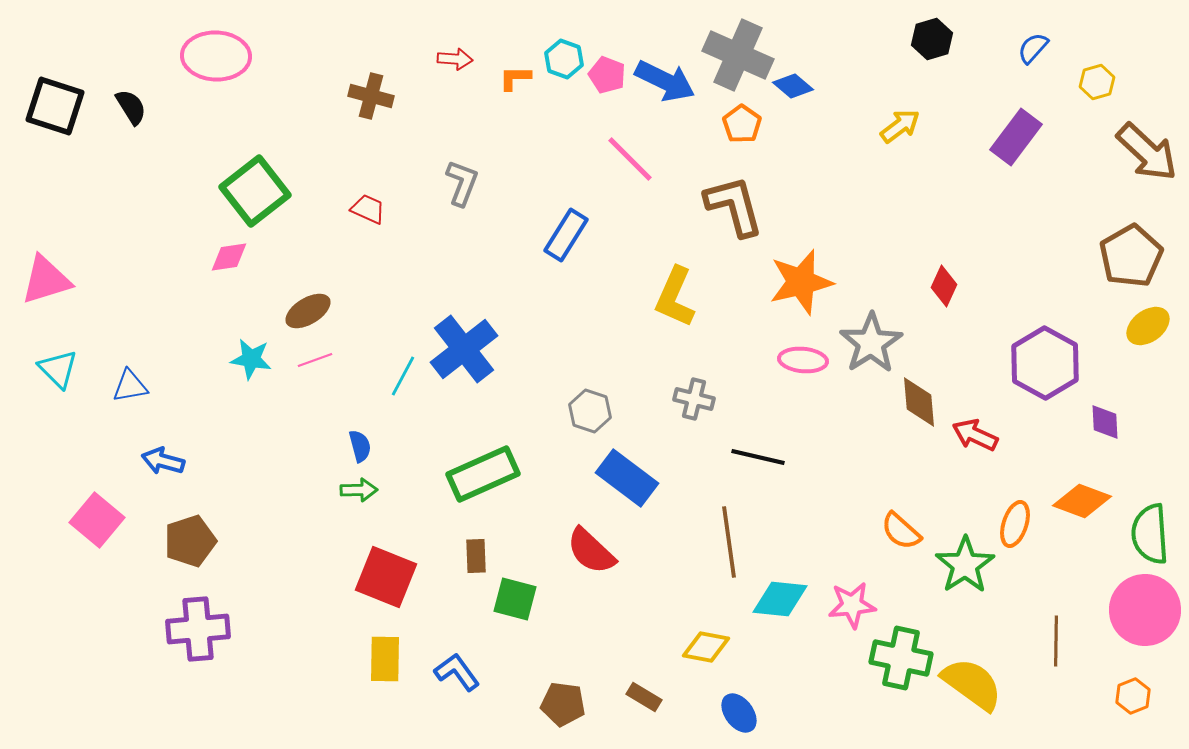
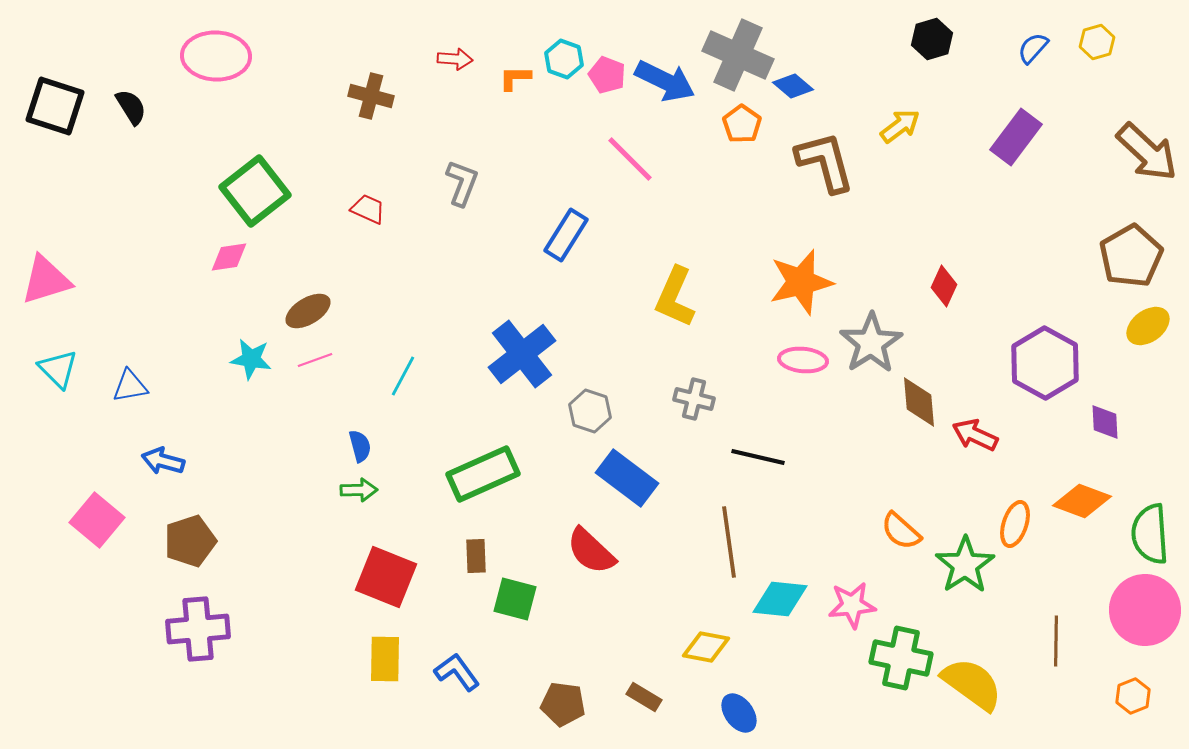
yellow hexagon at (1097, 82): moved 40 px up
brown L-shape at (734, 206): moved 91 px right, 44 px up
blue cross at (464, 349): moved 58 px right, 5 px down
